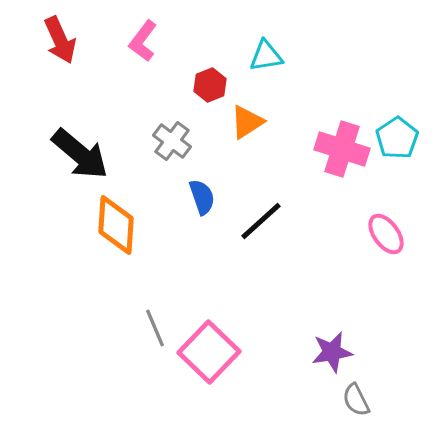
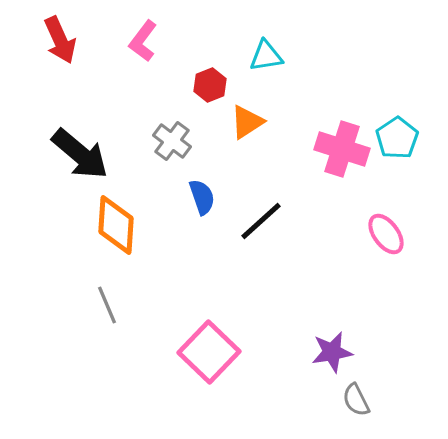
gray line: moved 48 px left, 23 px up
